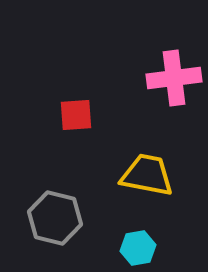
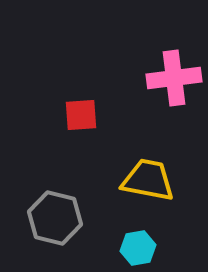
red square: moved 5 px right
yellow trapezoid: moved 1 px right, 5 px down
